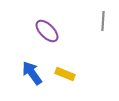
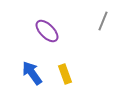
gray line: rotated 18 degrees clockwise
yellow rectangle: rotated 48 degrees clockwise
